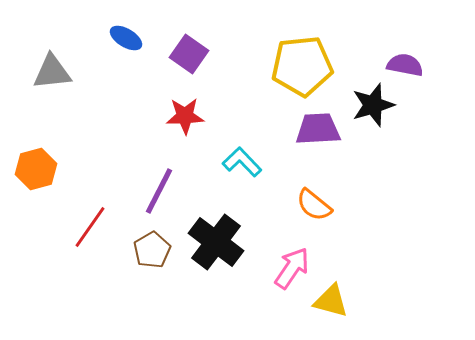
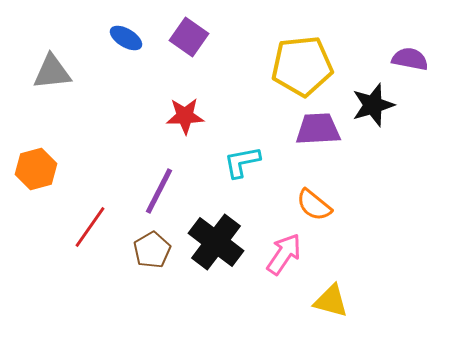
purple square: moved 17 px up
purple semicircle: moved 5 px right, 6 px up
cyan L-shape: rotated 57 degrees counterclockwise
pink arrow: moved 8 px left, 14 px up
